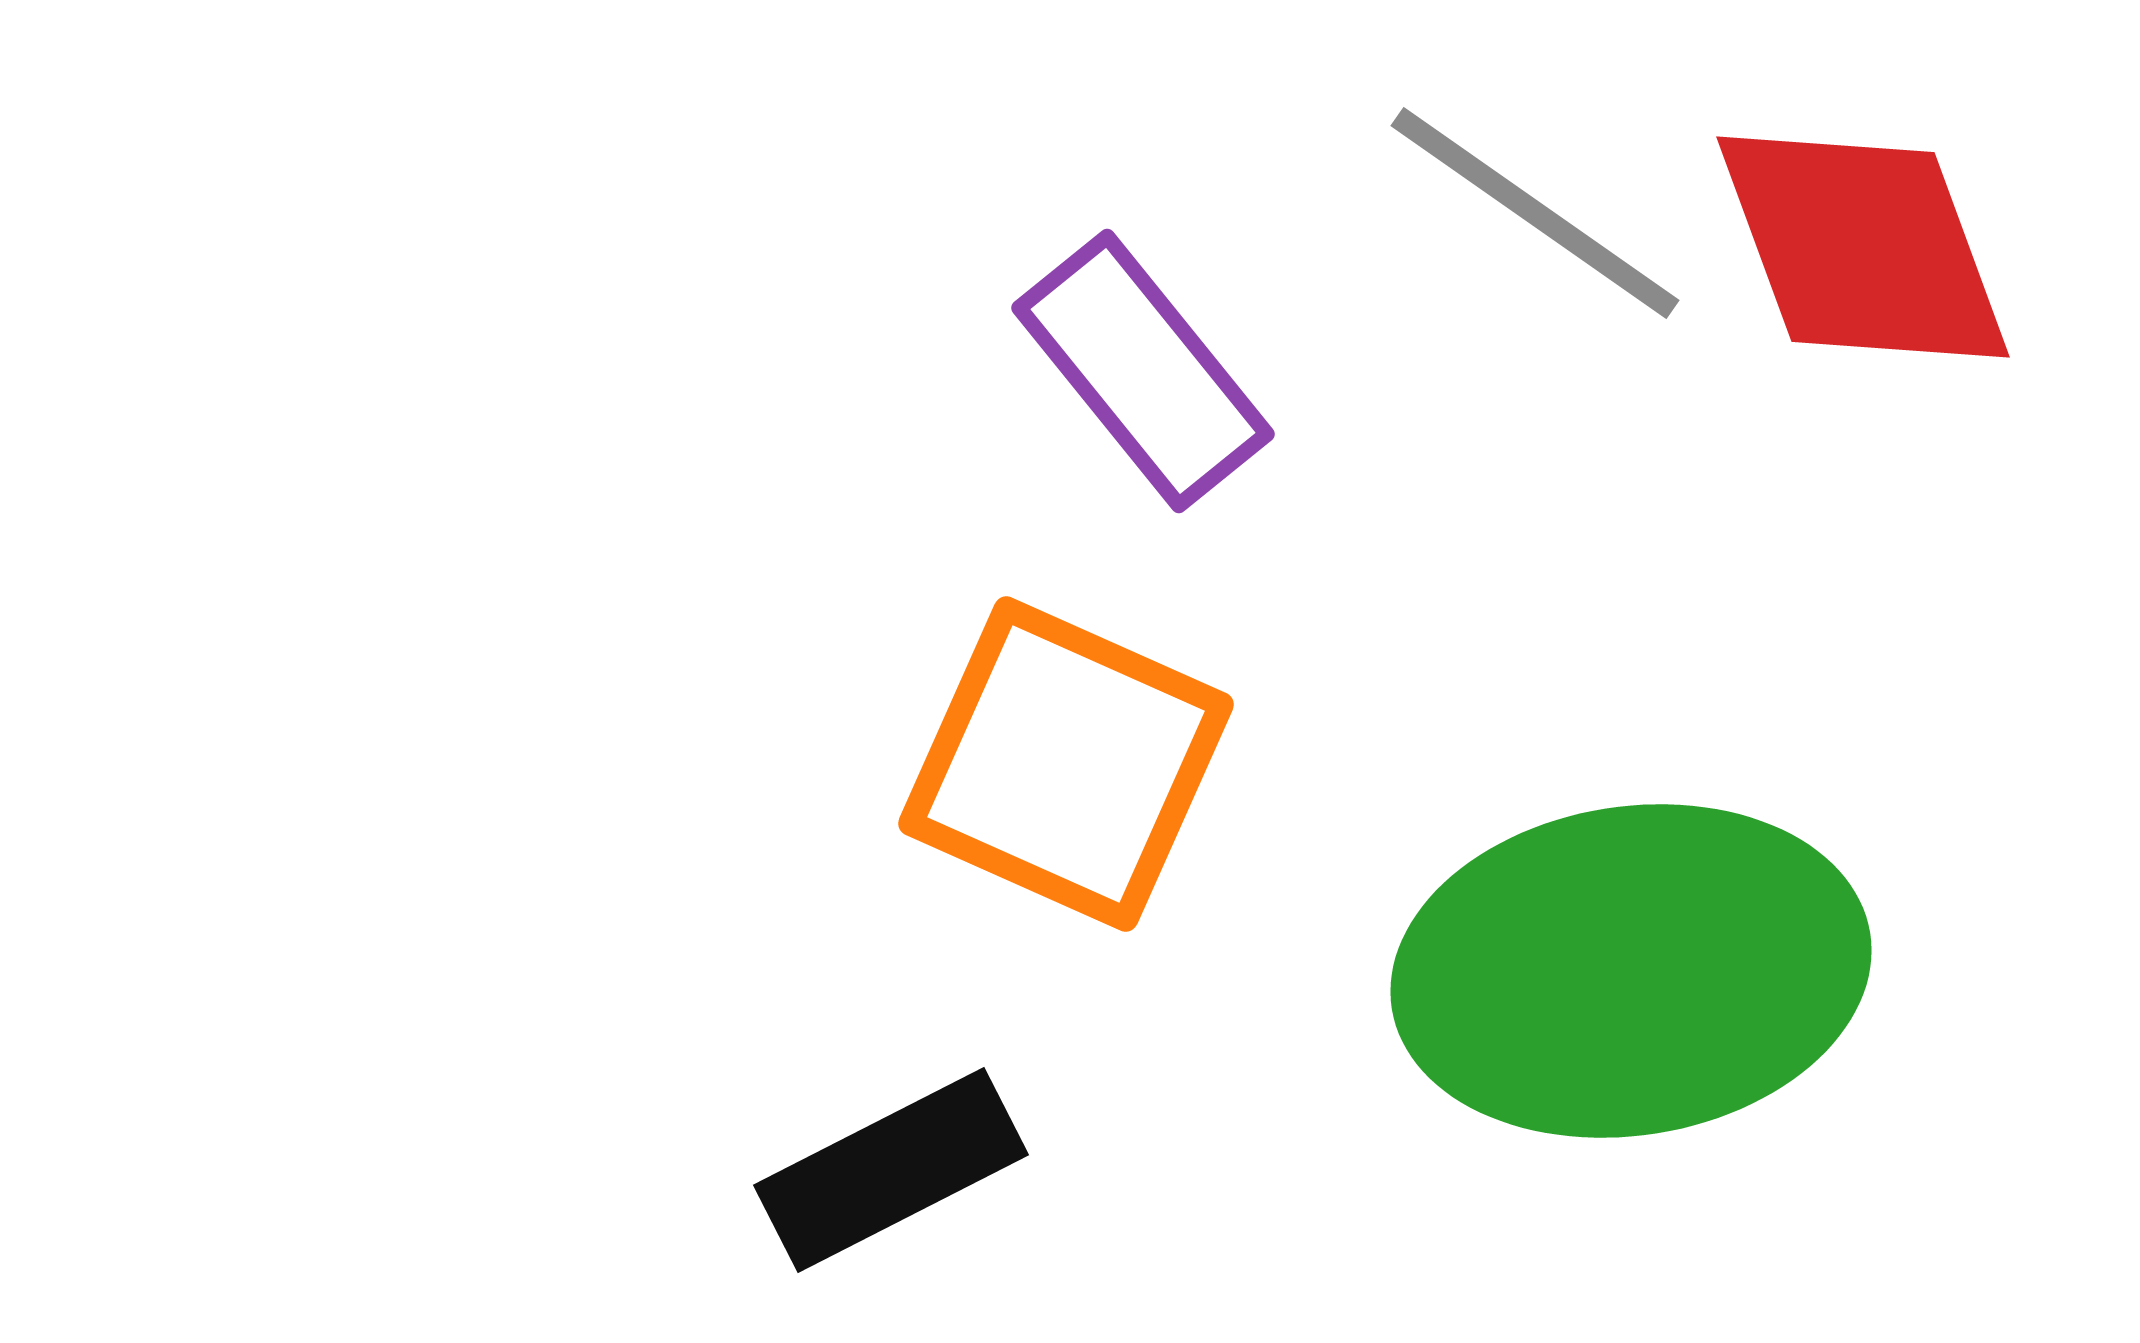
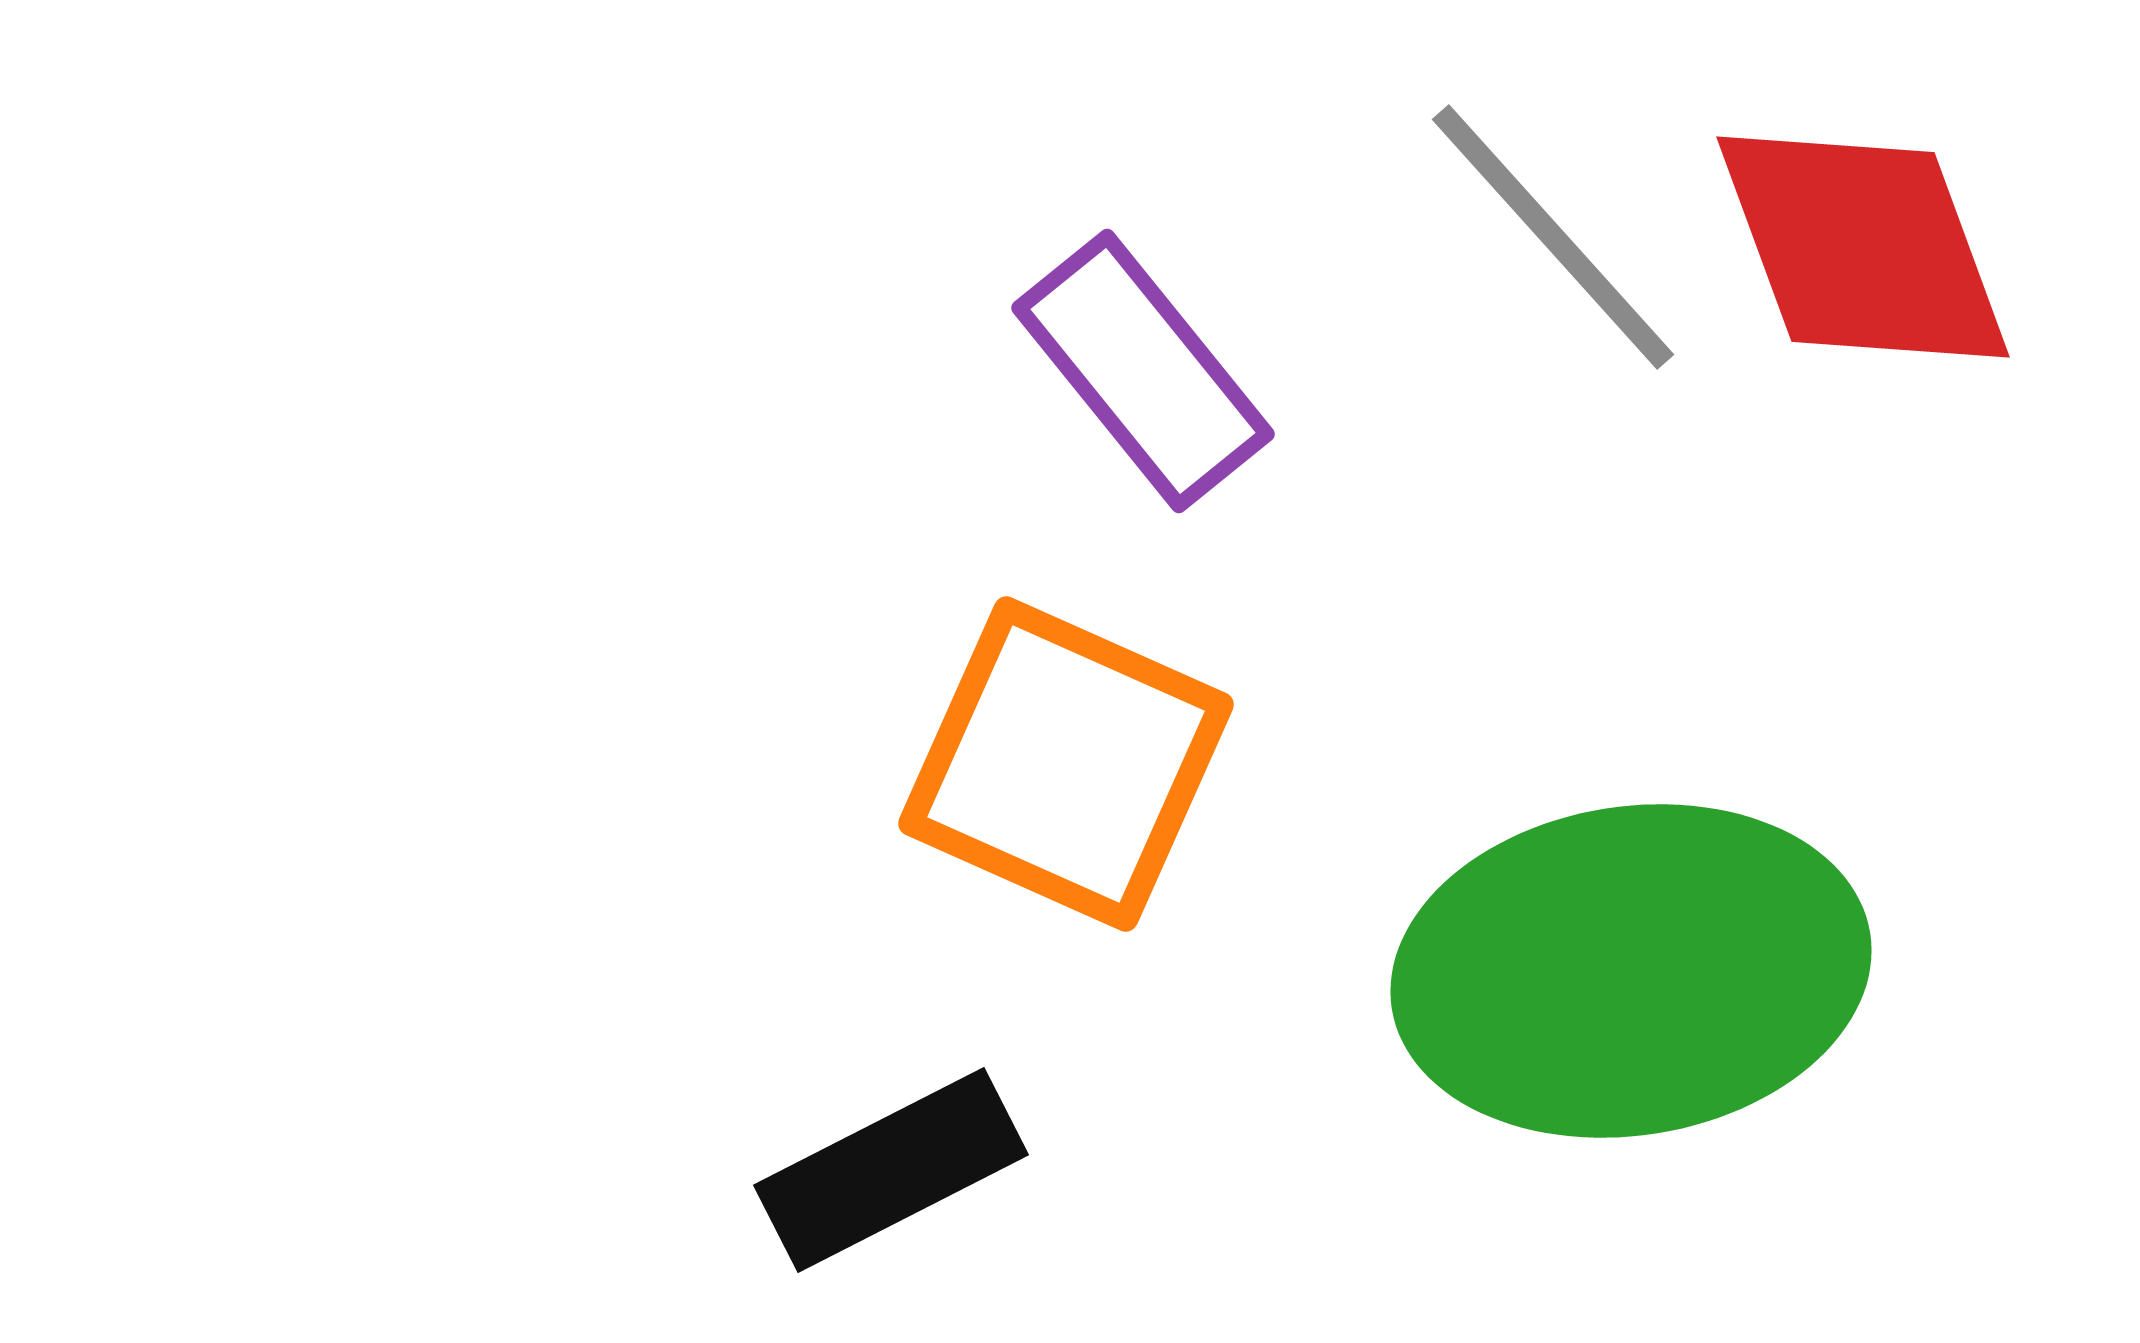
gray line: moved 18 px right, 24 px down; rotated 13 degrees clockwise
